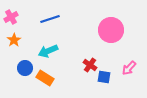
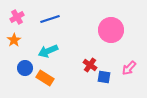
pink cross: moved 6 px right
